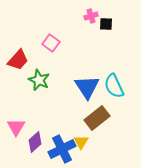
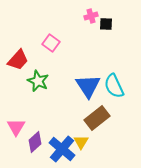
green star: moved 1 px left, 1 px down
blue triangle: moved 1 px right, 1 px up
blue cross: rotated 24 degrees counterclockwise
